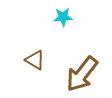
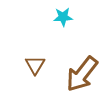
brown triangle: moved 5 px down; rotated 30 degrees clockwise
